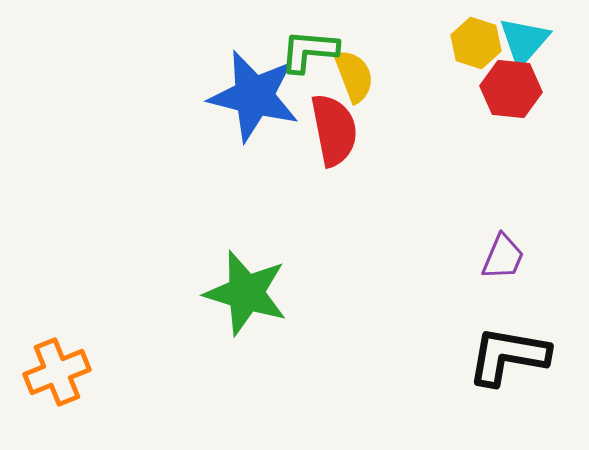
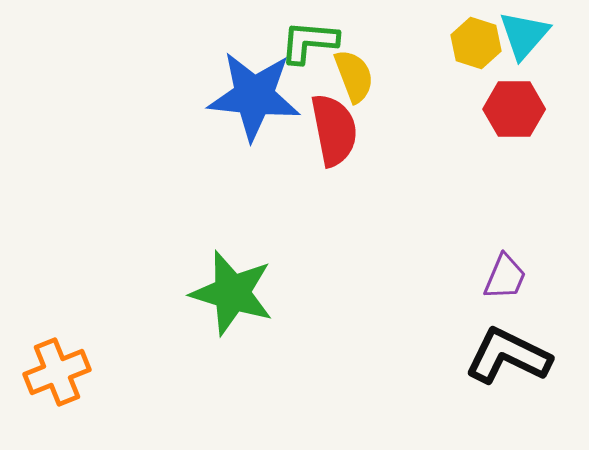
cyan triangle: moved 6 px up
green L-shape: moved 9 px up
red hexagon: moved 3 px right, 20 px down; rotated 6 degrees counterclockwise
blue star: rotated 8 degrees counterclockwise
purple trapezoid: moved 2 px right, 20 px down
green star: moved 14 px left
black L-shape: rotated 16 degrees clockwise
